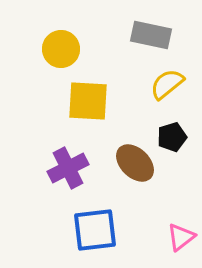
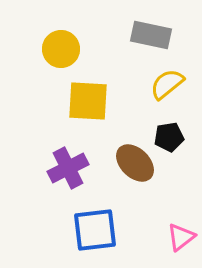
black pentagon: moved 3 px left; rotated 8 degrees clockwise
